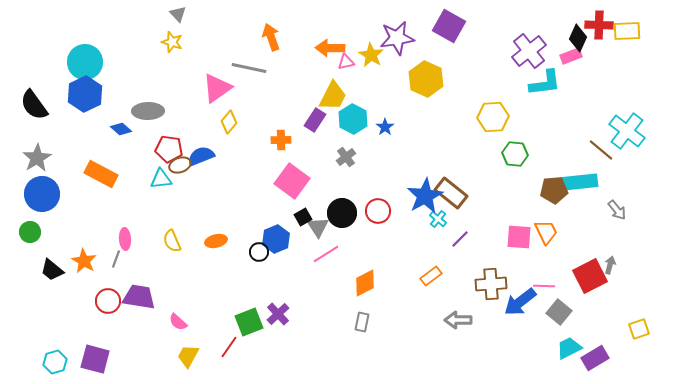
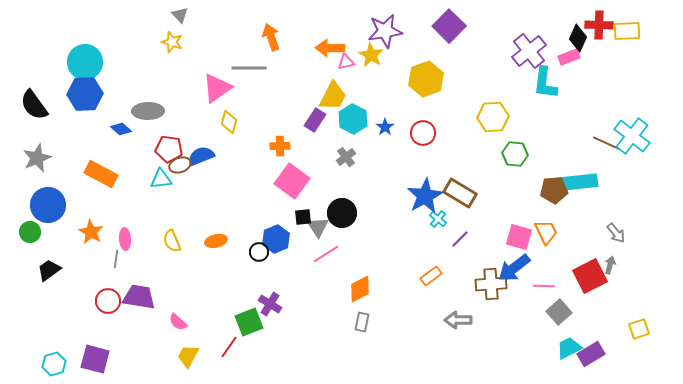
gray triangle at (178, 14): moved 2 px right, 1 px down
purple square at (449, 26): rotated 16 degrees clockwise
purple star at (397, 38): moved 12 px left, 7 px up
pink rectangle at (571, 56): moved 2 px left, 1 px down
gray line at (249, 68): rotated 12 degrees counterclockwise
yellow hexagon at (426, 79): rotated 16 degrees clockwise
cyan L-shape at (545, 83): rotated 104 degrees clockwise
blue hexagon at (85, 94): rotated 24 degrees clockwise
yellow diamond at (229, 122): rotated 25 degrees counterclockwise
cyan cross at (627, 131): moved 5 px right, 5 px down
orange cross at (281, 140): moved 1 px left, 6 px down
brown line at (601, 150): moved 5 px right, 7 px up; rotated 16 degrees counterclockwise
gray star at (37, 158): rotated 8 degrees clockwise
brown rectangle at (451, 193): moved 9 px right; rotated 8 degrees counterclockwise
blue circle at (42, 194): moved 6 px right, 11 px down
gray arrow at (617, 210): moved 1 px left, 23 px down
red circle at (378, 211): moved 45 px right, 78 px up
black square at (303, 217): rotated 24 degrees clockwise
pink square at (519, 237): rotated 12 degrees clockwise
gray line at (116, 259): rotated 12 degrees counterclockwise
orange star at (84, 261): moved 7 px right, 29 px up
black trapezoid at (52, 270): moved 3 px left; rotated 105 degrees clockwise
orange diamond at (365, 283): moved 5 px left, 6 px down
blue arrow at (520, 302): moved 6 px left, 34 px up
gray square at (559, 312): rotated 10 degrees clockwise
purple cross at (278, 314): moved 8 px left, 10 px up; rotated 15 degrees counterclockwise
purple rectangle at (595, 358): moved 4 px left, 4 px up
cyan hexagon at (55, 362): moved 1 px left, 2 px down
